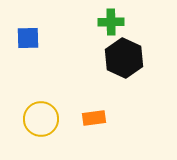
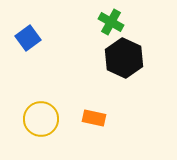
green cross: rotated 30 degrees clockwise
blue square: rotated 35 degrees counterclockwise
orange rectangle: rotated 20 degrees clockwise
